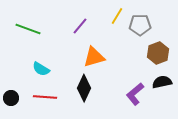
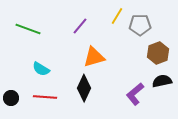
black semicircle: moved 1 px up
